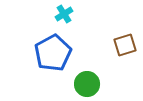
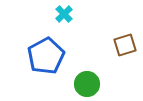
cyan cross: rotated 12 degrees counterclockwise
blue pentagon: moved 7 px left, 3 px down
